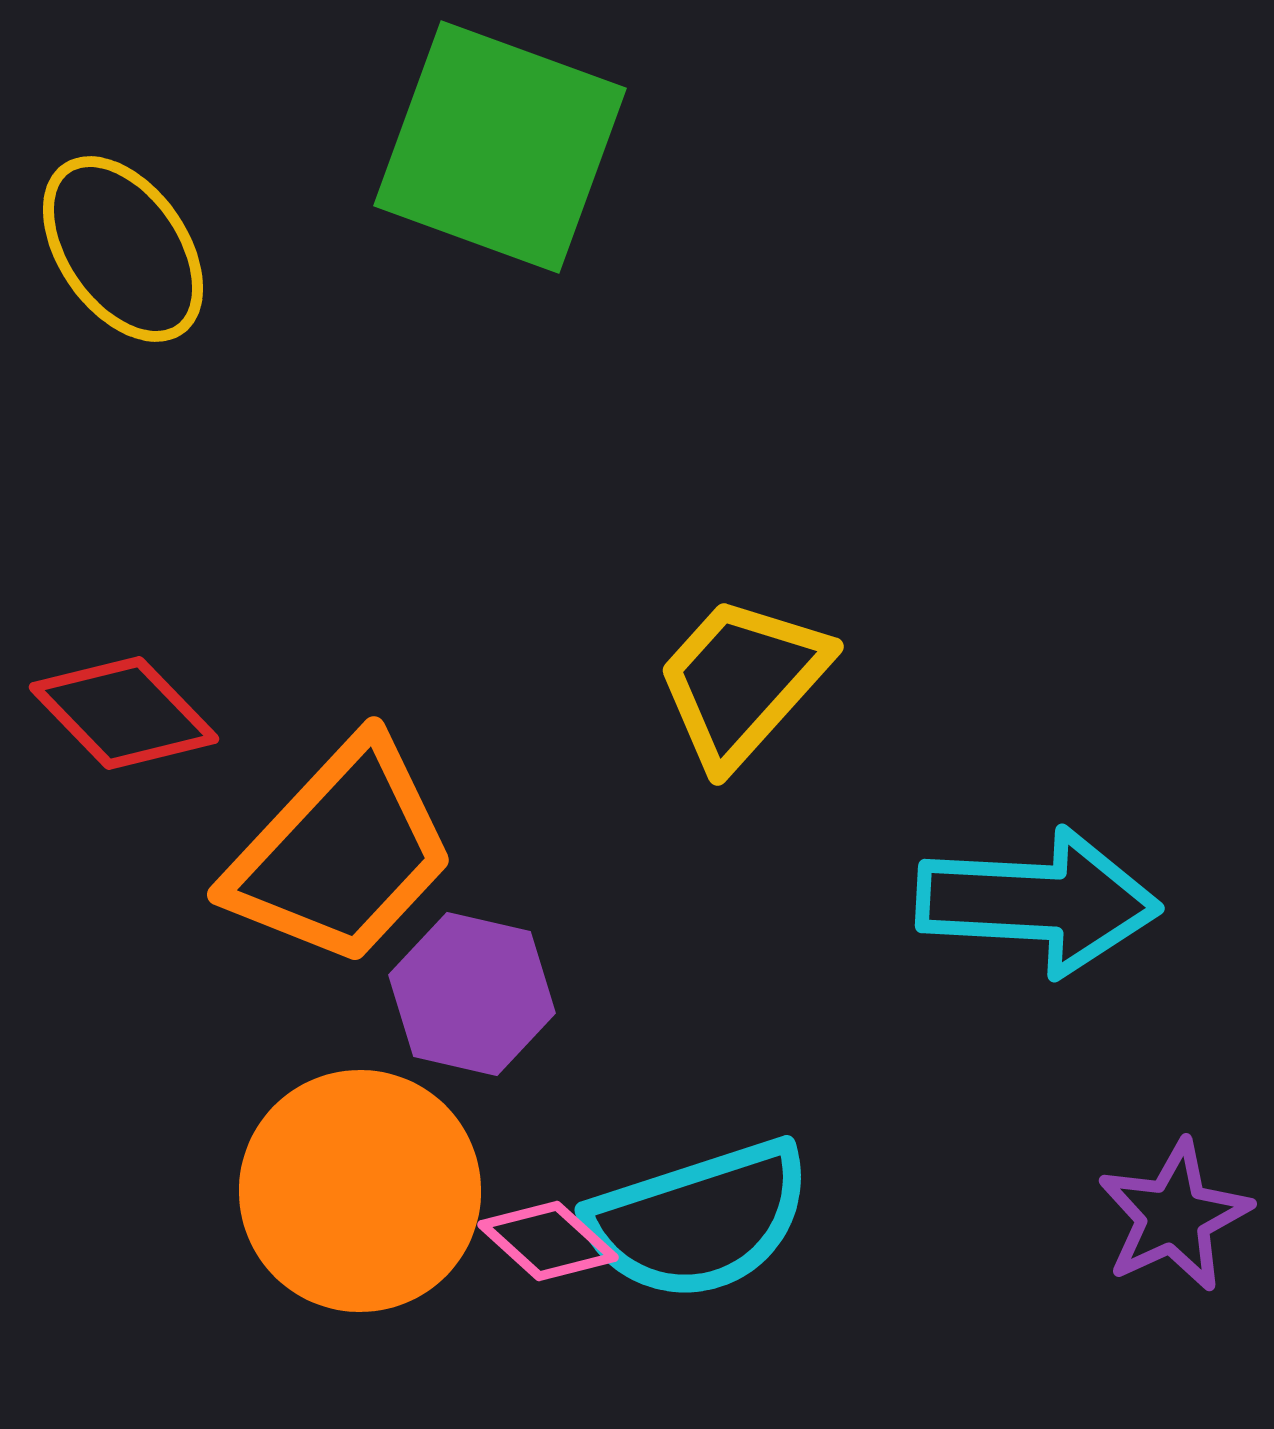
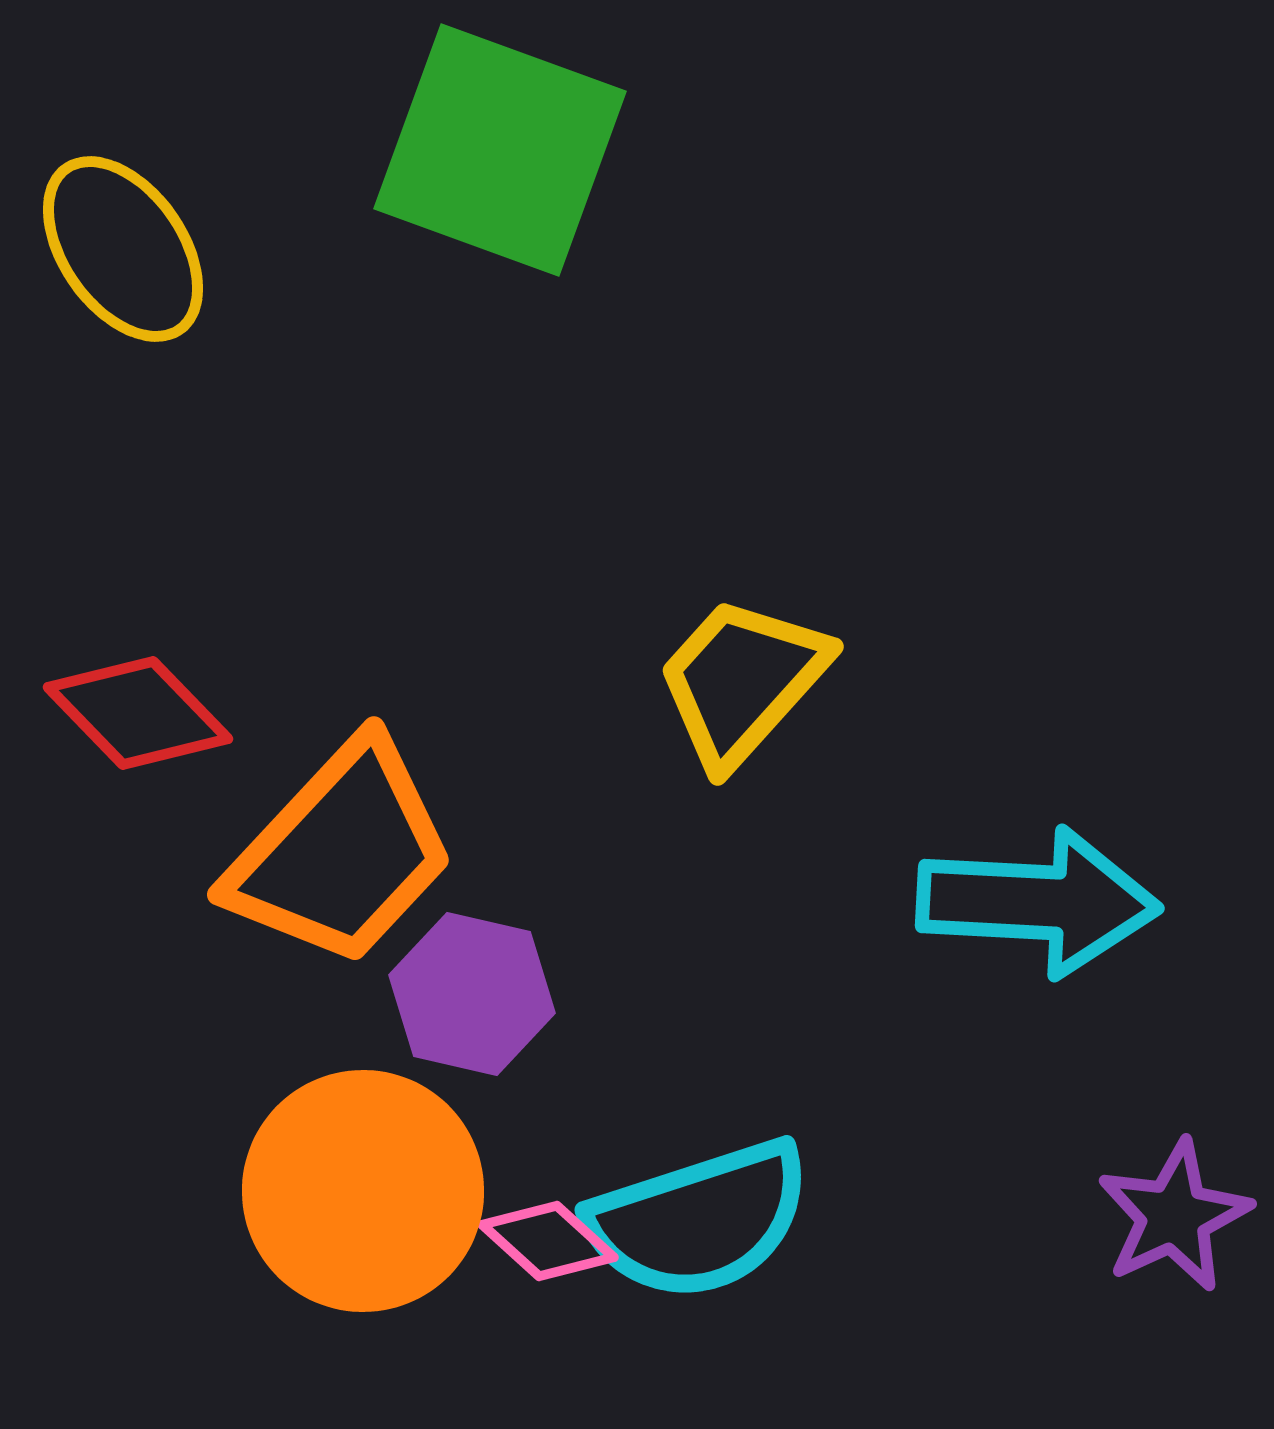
green square: moved 3 px down
red diamond: moved 14 px right
orange circle: moved 3 px right
